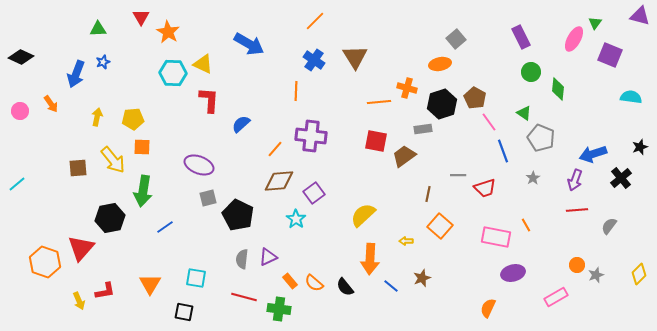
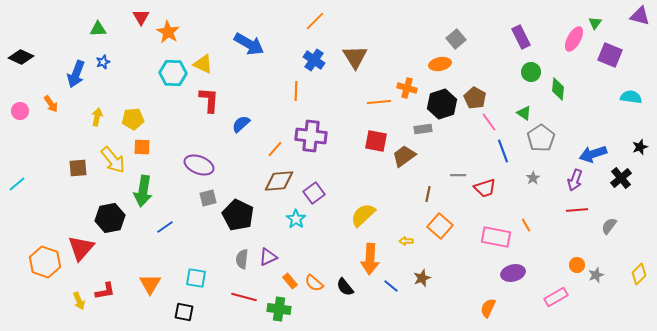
gray pentagon at (541, 138): rotated 16 degrees clockwise
